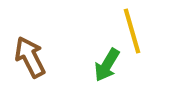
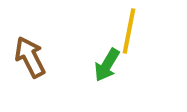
yellow line: moved 3 px left; rotated 27 degrees clockwise
